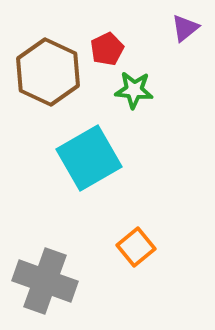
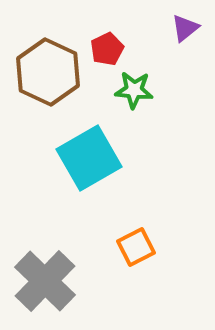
orange square: rotated 12 degrees clockwise
gray cross: rotated 24 degrees clockwise
